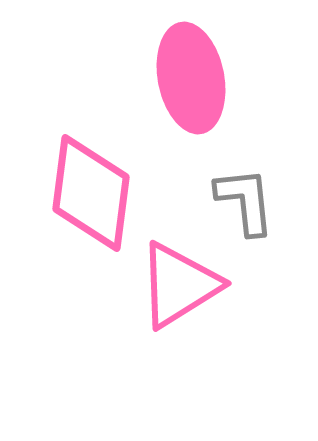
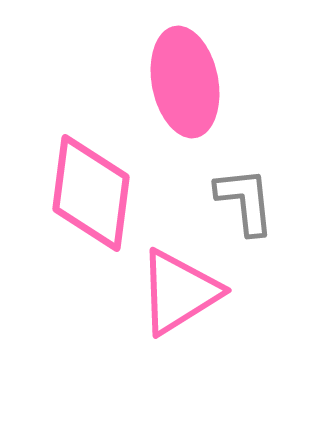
pink ellipse: moved 6 px left, 4 px down
pink triangle: moved 7 px down
